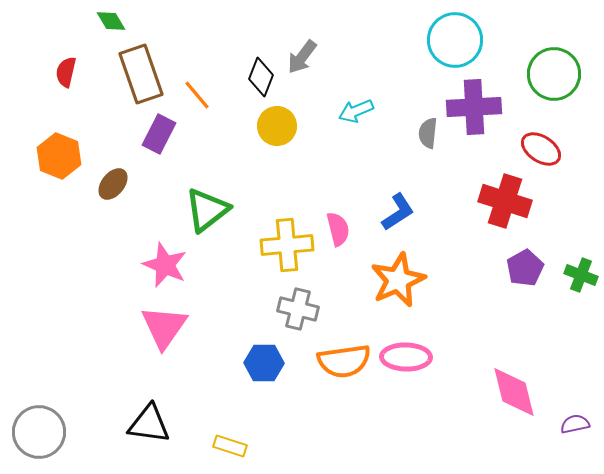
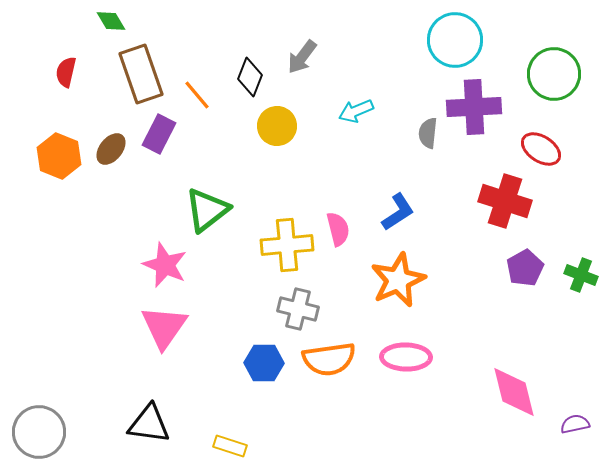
black diamond: moved 11 px left
brown ellipse: moved 2 px left, 35 px up
orange semicircle: moved 15 px left, 2 px up
